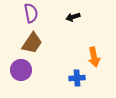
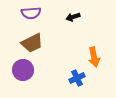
purple semicircle: rotated 96 degrees clockwise
brown trapezoid: rotated 30 degrees clockwise
purple circle: moved 2 px right
blue cross: rotated 21 degrees counterclockwise
